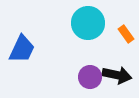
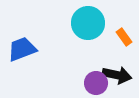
orange rectangle: moved 2 px left, 3 px down
blue trapezoid: rotated 136 degrees counterclockwise
purple circle: moved 6 px right, 6 px down
